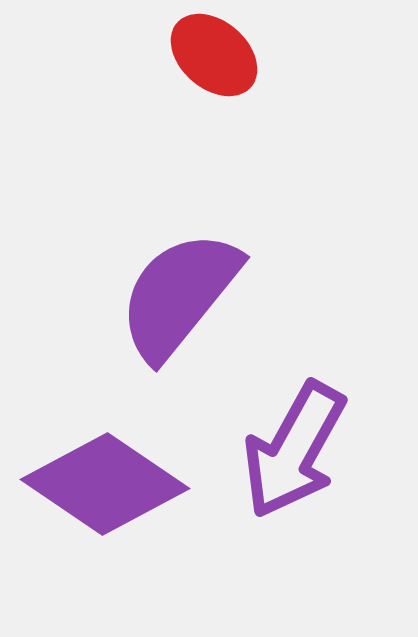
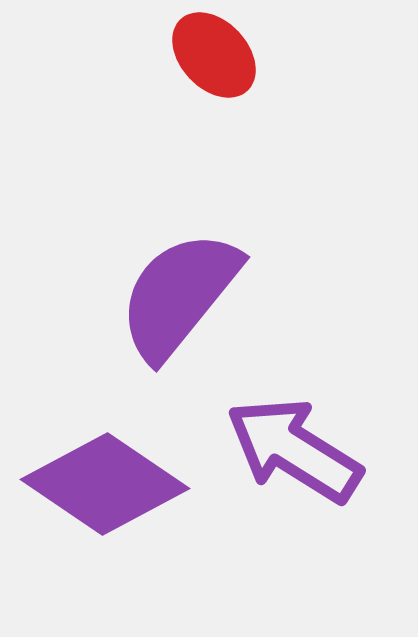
red ellipse: rotated 6 degrees clockwise
purple arrow: rotated 93 degrees clockwise
